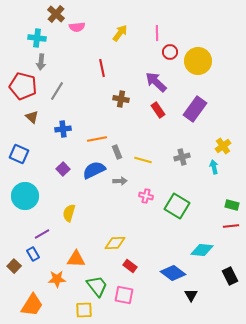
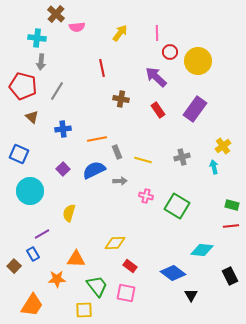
purple arrow at (156, 82): moved 5 px up
cyan circle at (25, 196): moved 5 px right, 5 px up
pink square at (124, 295): moved 2 px right, 2 px up
